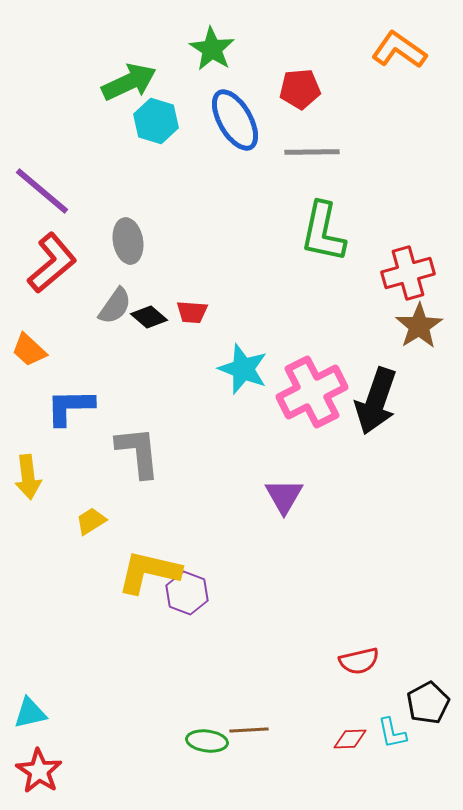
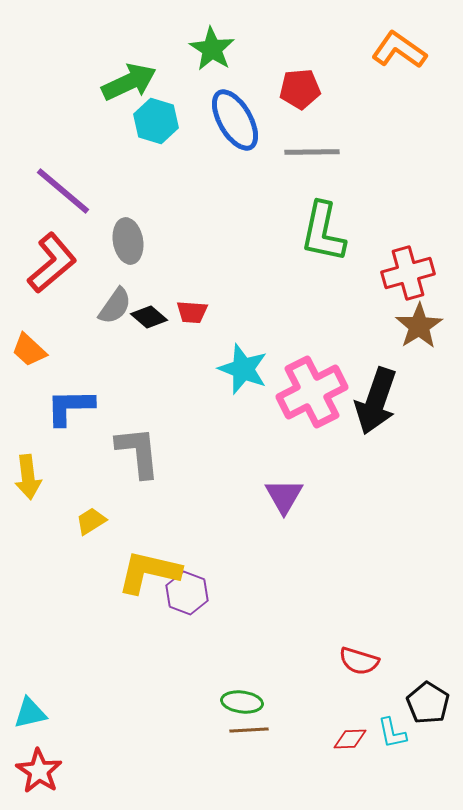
purple line: moved 21 px right
red semicircle: rotated 30 degrees clockwise
black pentagon: rotated 12 degrees counterclockwise
green ellipse: moved 35 px right, 39 px up
